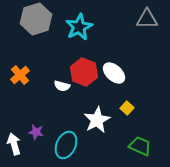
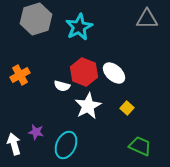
orange cross: rotated 12 degrees clockwise
white star: moved 9 px left, 14 px up
